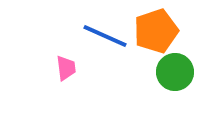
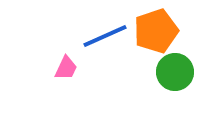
blue line: rotated 48 degrees counterclockwise
pink trapezoid: rotated 32 degrees clockwise
